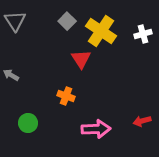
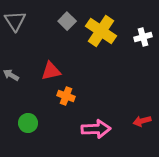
white cross: moved 3 px down
red triangle: moved 30 px left, 12 px down; rotated 50 degrees clockwise
